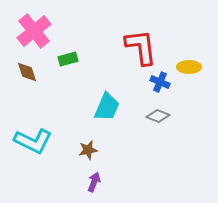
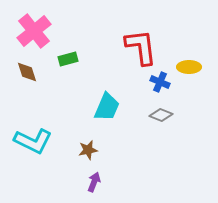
gray diamond: moved 3 px right, 1 px up
